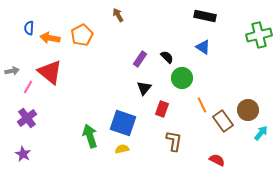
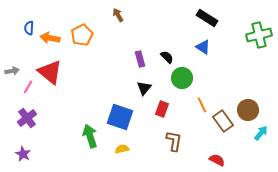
black rectangle: moved 2 px right, 2 px down; rotated 20 degrees clockwise
purple rectangle: rotated 49 degrees counterclockwise
blue square: moved 3 px left, 6 px up
